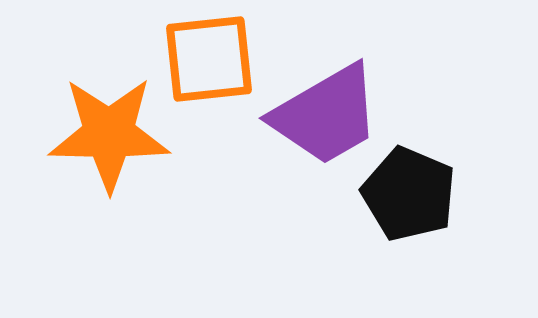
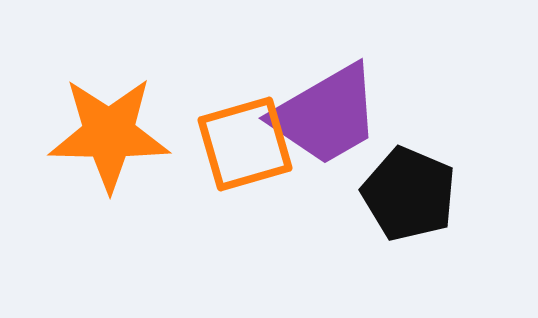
orange square: moved 36 px right, 85 px down; rotated 10 degrees counterclockwise
